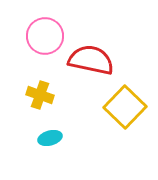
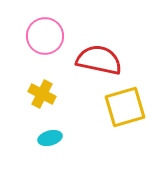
red semicircle: moved 8 px right
yellow cross: moved 2 px right, 1 px up; rotated 8 degrees clockwise
yellow square: rotated 30 degrees clockwise
